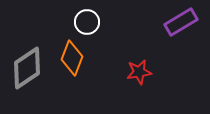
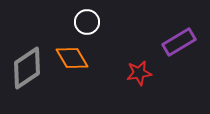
purple rectangle: moved 2 px left, 20 px down
orange diamond: rotated 52 degrees counterclockwise
red star: moved 1 px down
